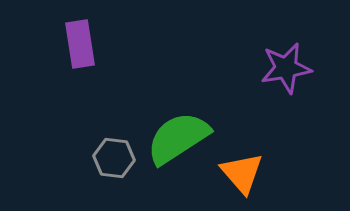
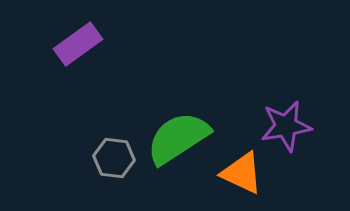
purple rectangle: moved 2 px left; rotated 63 degrees clockwise
purple star: moved 58 px down
orange triangle: rotated 24 degrees counterclockwise
